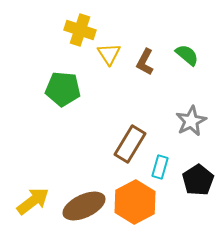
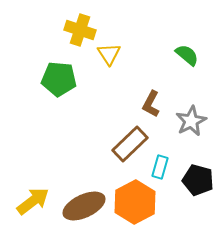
brown L-shape: moved 6 px right, 42 px down
green pentagon: moved 4 px left, 10 px up
brown rectangle: rotated 15 degrees clockwise
black pentagon: rotated 24 degrees counterclockwise
